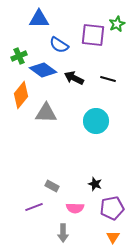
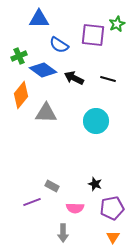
purple line: moved 2 px left, 5 px up
